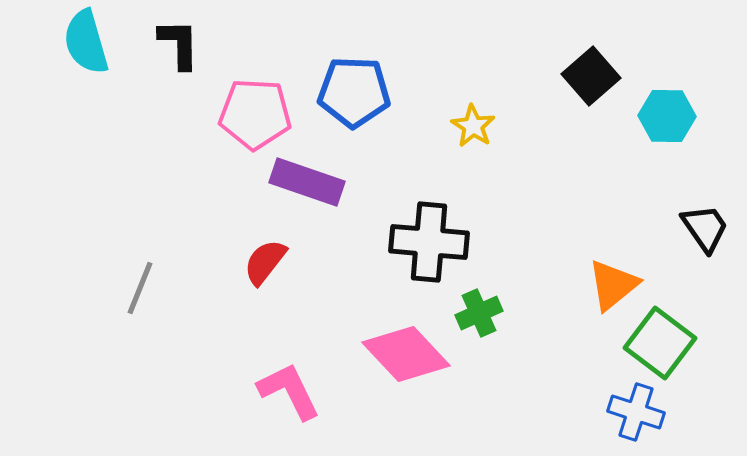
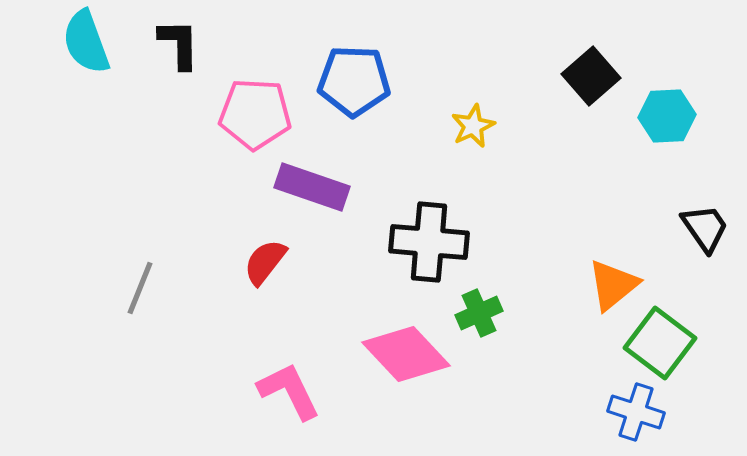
cyan semicircle: rotated 4 degrees counterclockwise
blue pentagon: moved 11 px up
cyan hexagon: rotated 4 degrees counterclockwise
yellow star: rotated 15 degrees clockwise
purple rectangle: moved 5 px right, 5 px down
